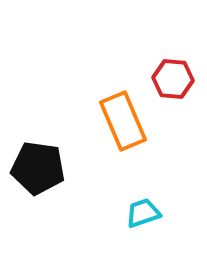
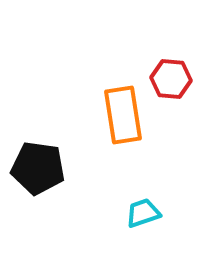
red hexagon: moved 2 px left
orange rectangle: moved 6 px up; rotated 14 degrees clockwise
